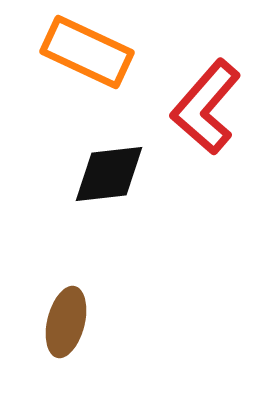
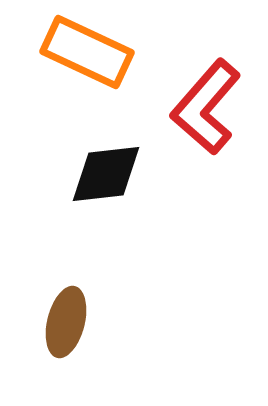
black diamond: moved 3 px left
